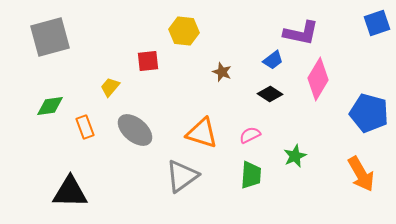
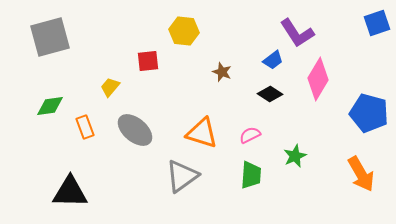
purple L-shape: moved 4 px left; rotated 45 degrees clockwise
